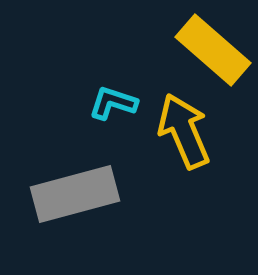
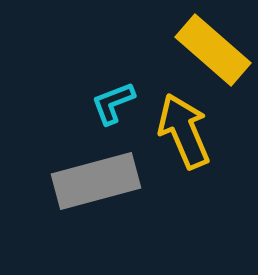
cyan L-shape: rotated 39 degrees counterclockwise
gray rectangle: moved 21 px right, 13 px up
